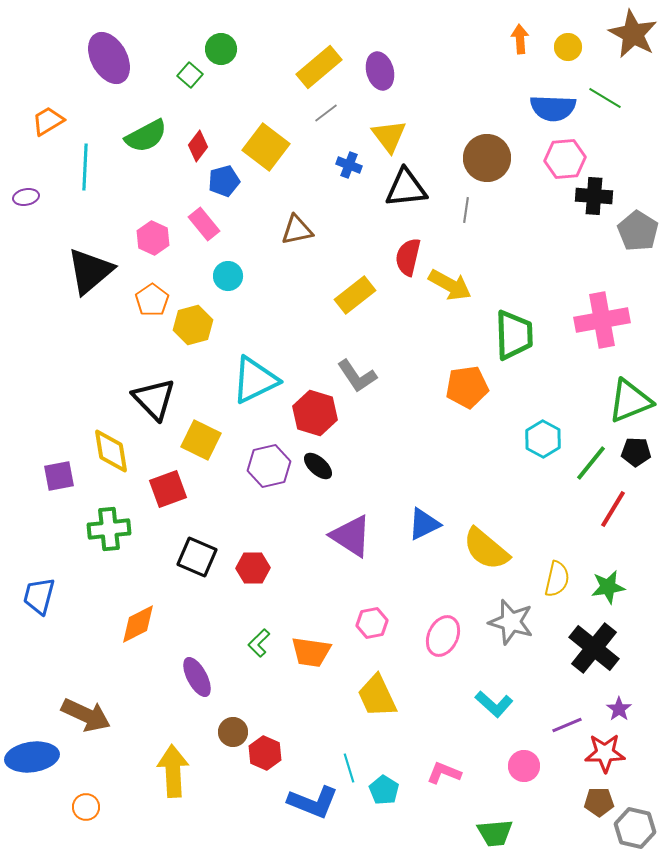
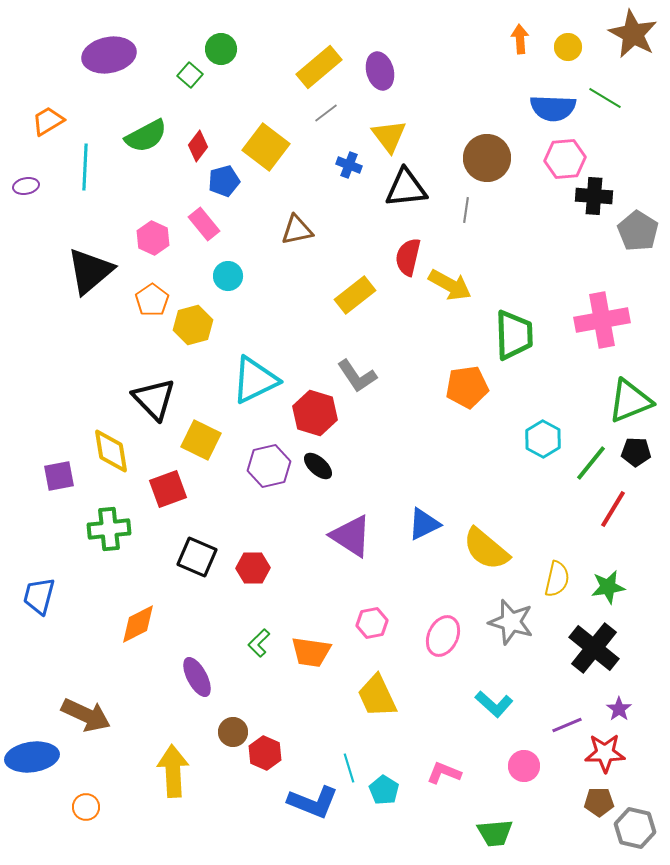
purple ellipse at (109, 58): moved 3 px up; rotated 72 degrees counterclockwise
purple ellipse at (26, 197): moved 11 px up
